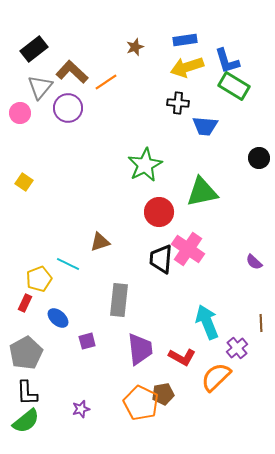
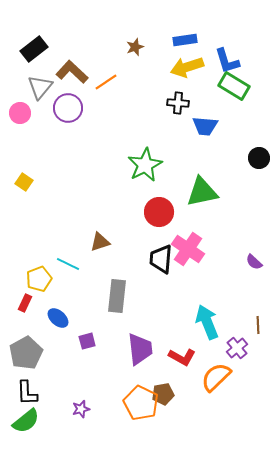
gray rectangle: moved 2 px left, 4 px up
brown line: moved 3 px left, 2 px down
